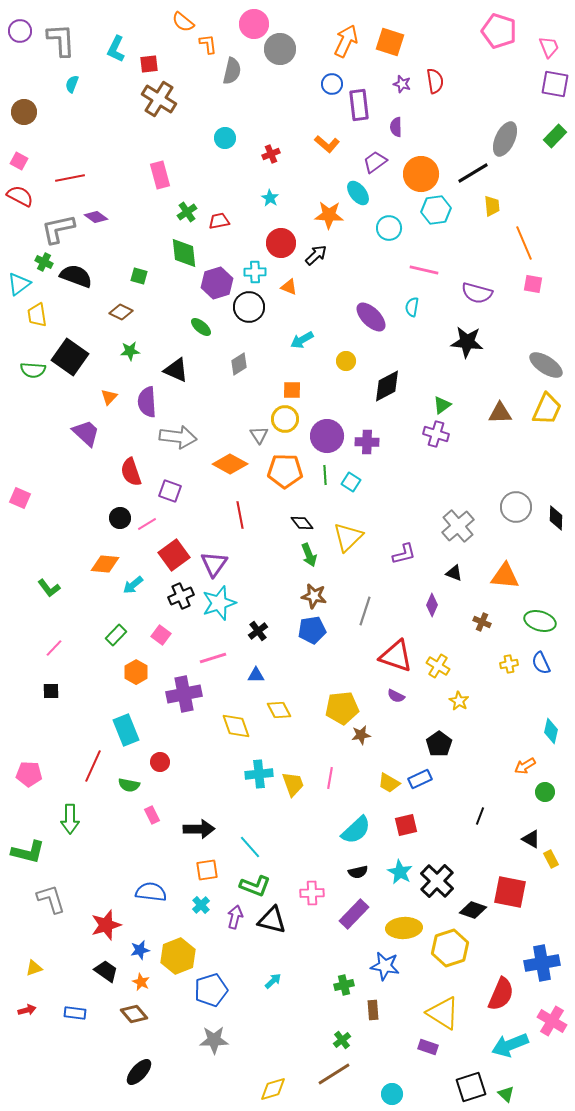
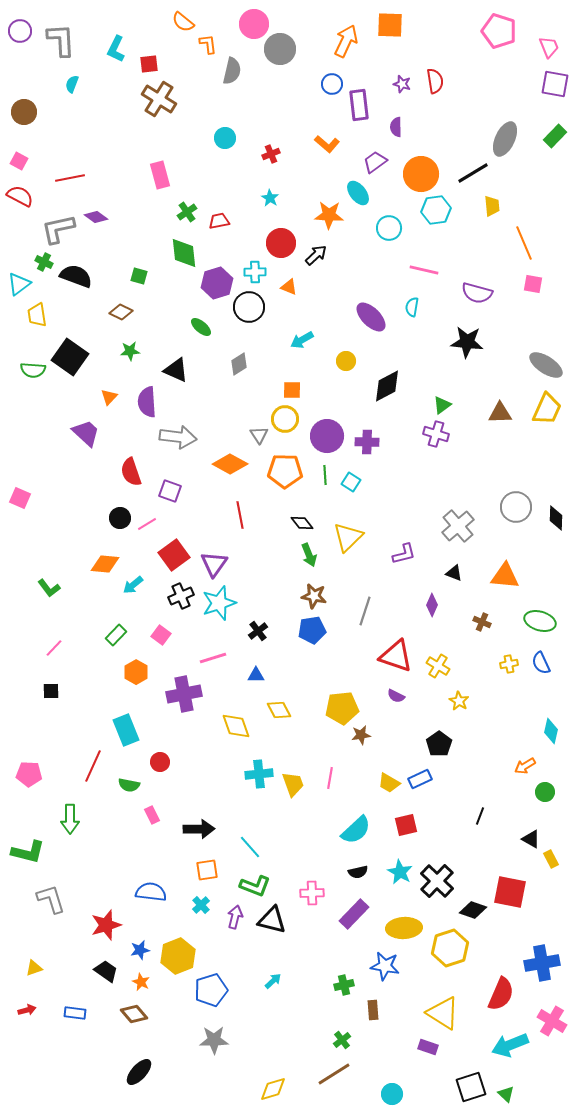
orange square at (390, 42): moved 17 px up; rotated 16 degrees counterclockwise
